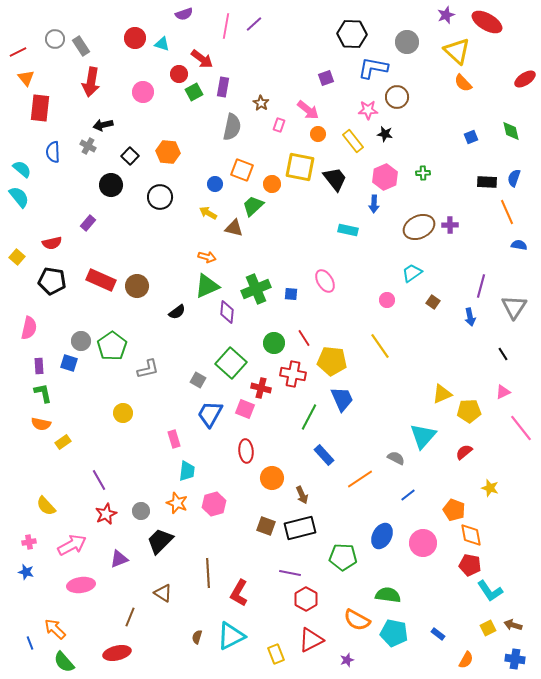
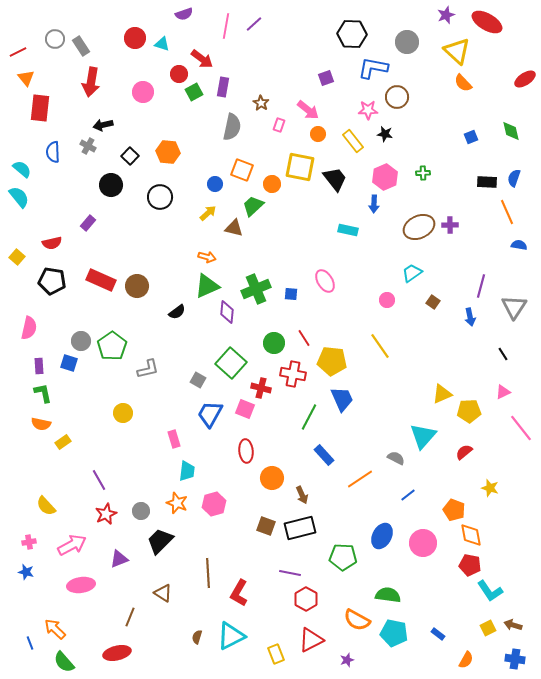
yellow arrow at (208, 213): rotated 108 degrees clockwise
